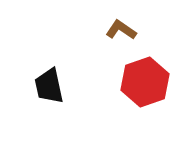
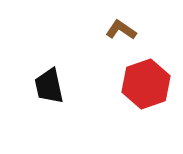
red hexagon: moved 1 px right, 2 px down
